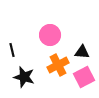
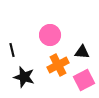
pink square: moved 3 px down
